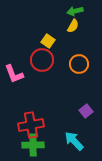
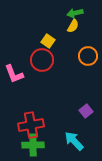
green arrow: moved 2 px down
orange circle: moved 9 px right, 8 px up
